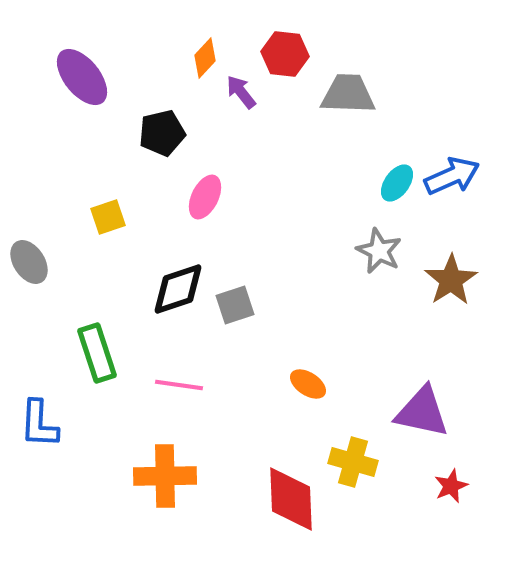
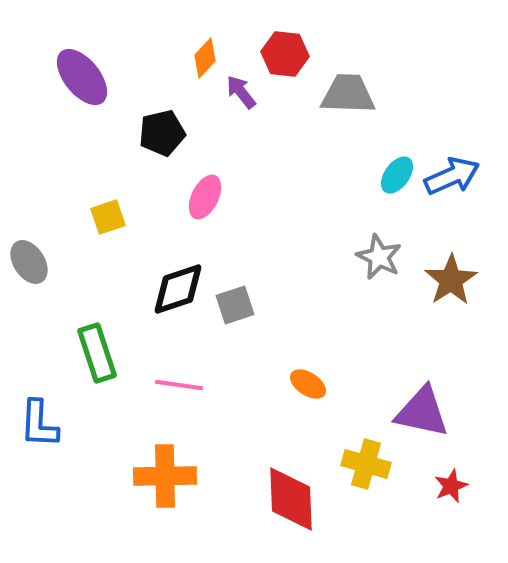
cyan ellipse: moved 8 px up
gray star: moved 6 px down
yellow cross: moved 13 px right, 2 px down
